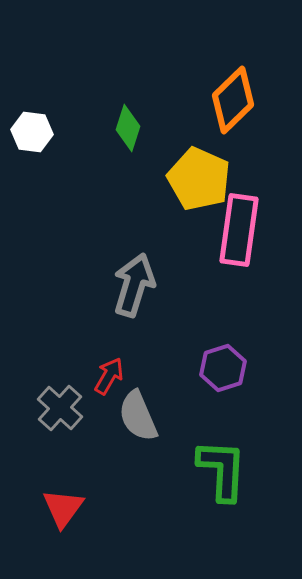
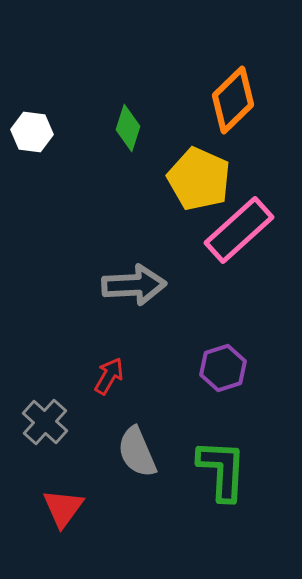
pink rectangle: rotated 40 degrees clockwise
gray arrow: rotated 70 degrees clockwise
gray cross: moved 15 px left, 14 px down
gray semicircle: moved 1 px left, 36 px down
